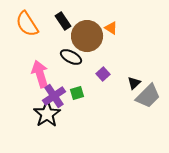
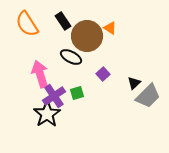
orange triangle: moved 1 px left
